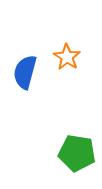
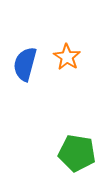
blue semicircle: moved 8 px up
